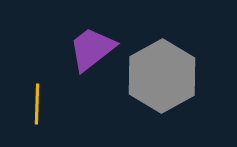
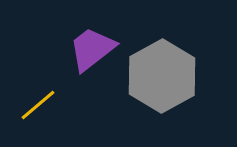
yellow line: moved 1 px right, 1 px down; rotated 48 degrees clockwise
